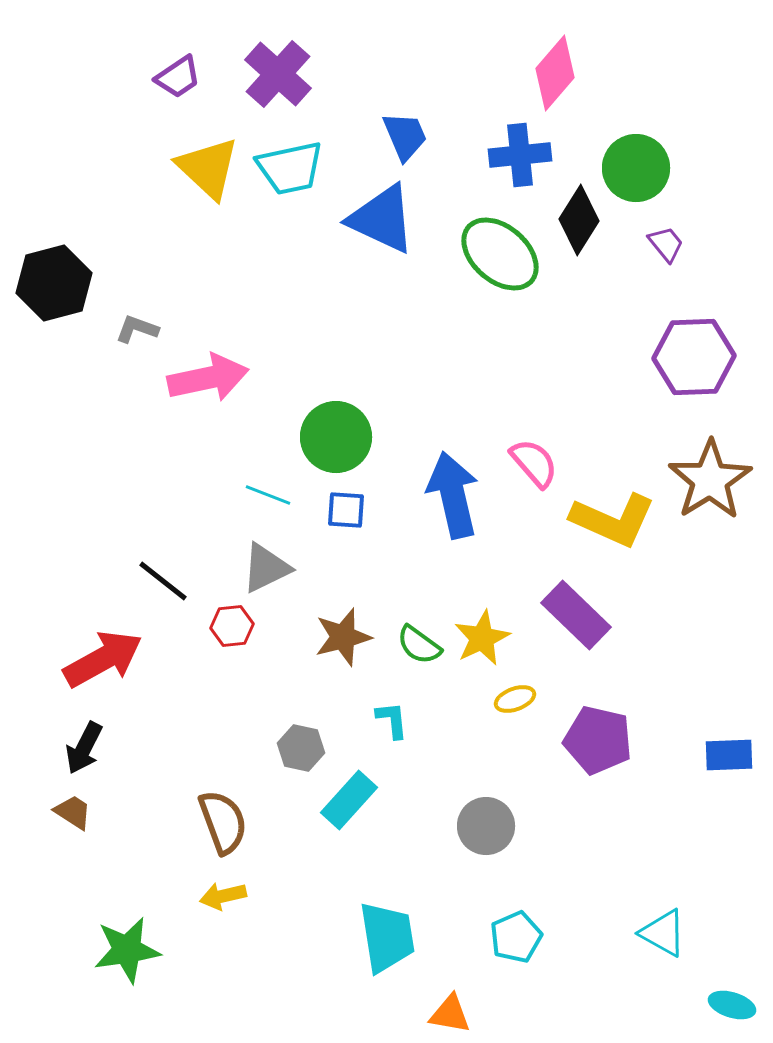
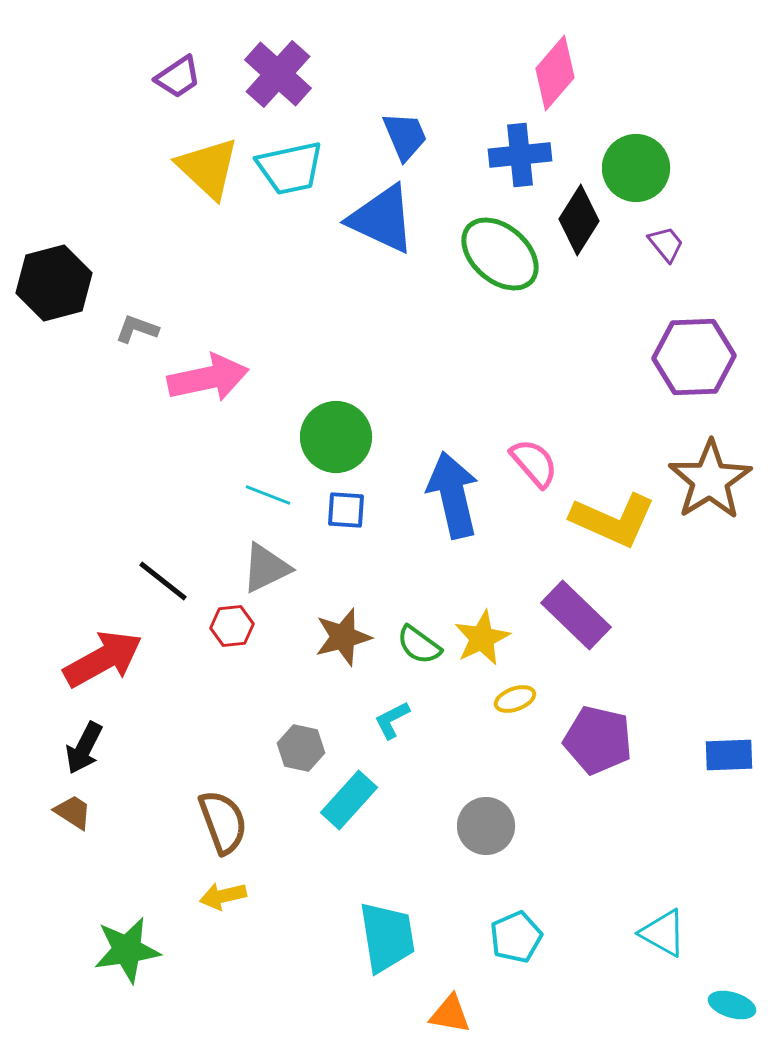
cyan L-shape at (392, 720): rotated 111 degrees counterclockwise
